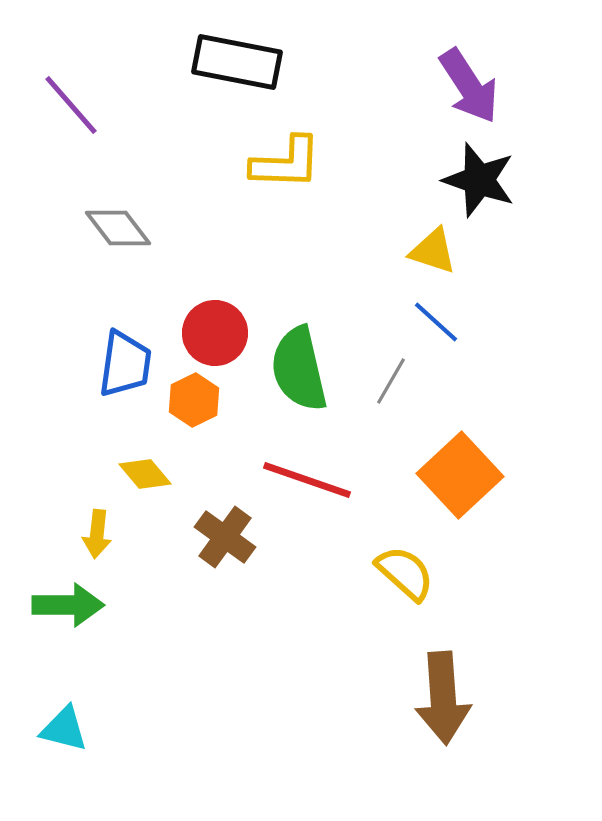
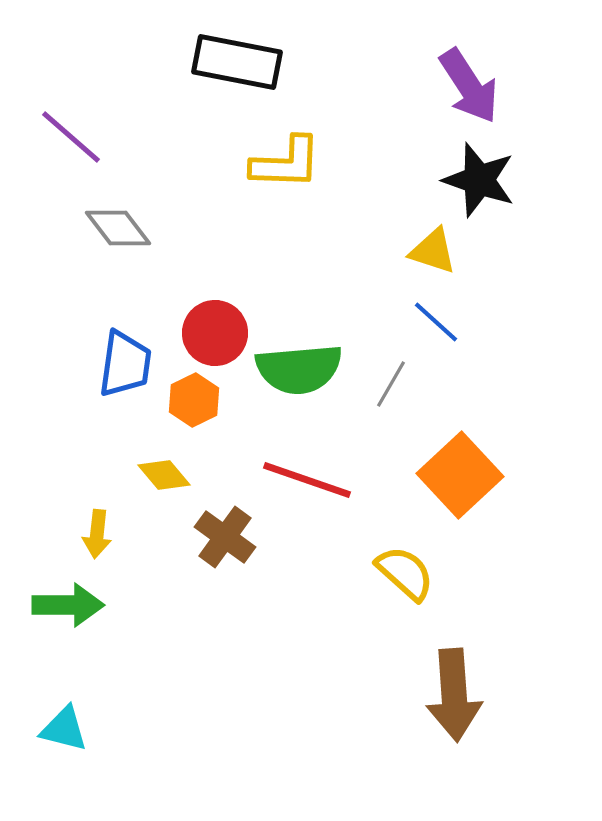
purple line: moved 32 px down; rotated 8 degrees counterclockwise
green semicircle: rotated 82 degrees counterclockwise
gray line: moved 3 px down
yellow diamond: moved 19 px right, 1 px down
brown arrow: moved 11 px right, 3 px up
